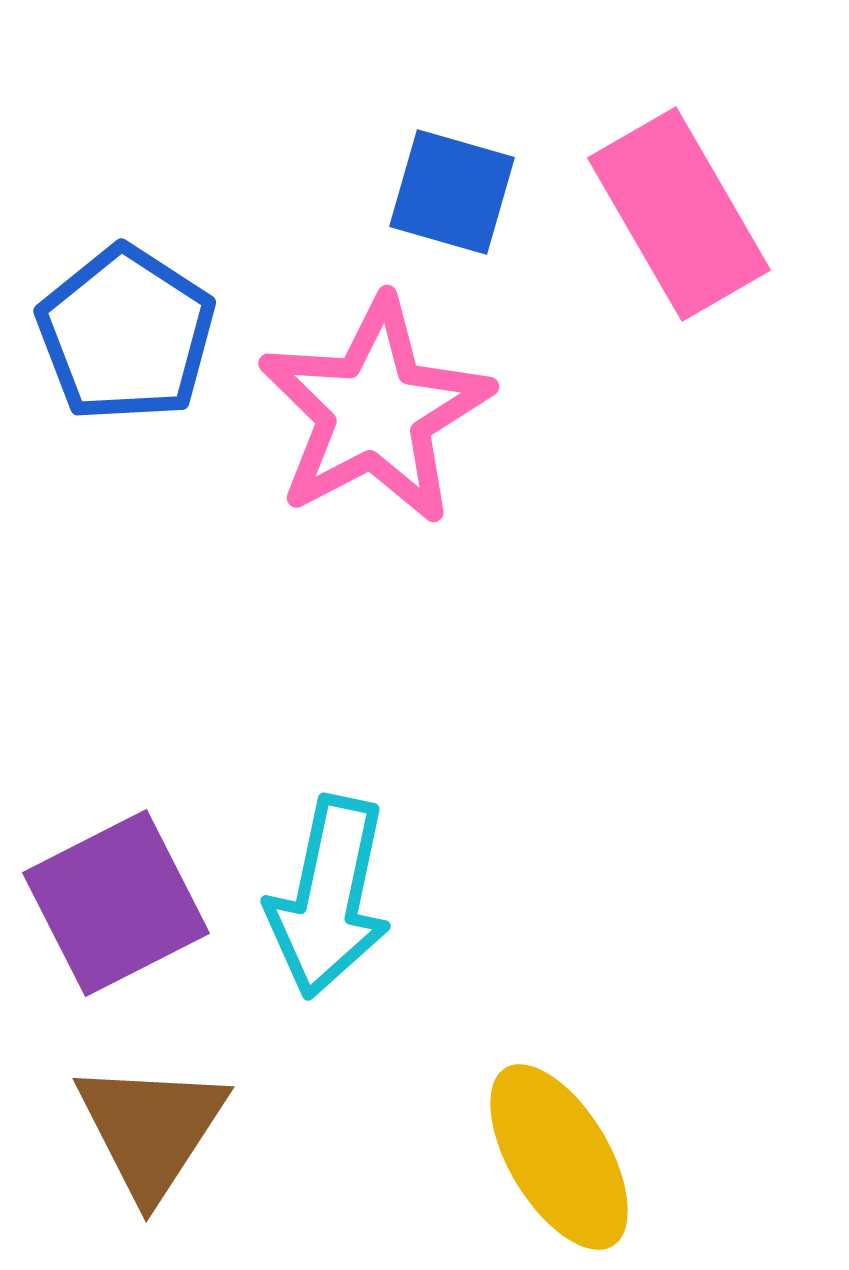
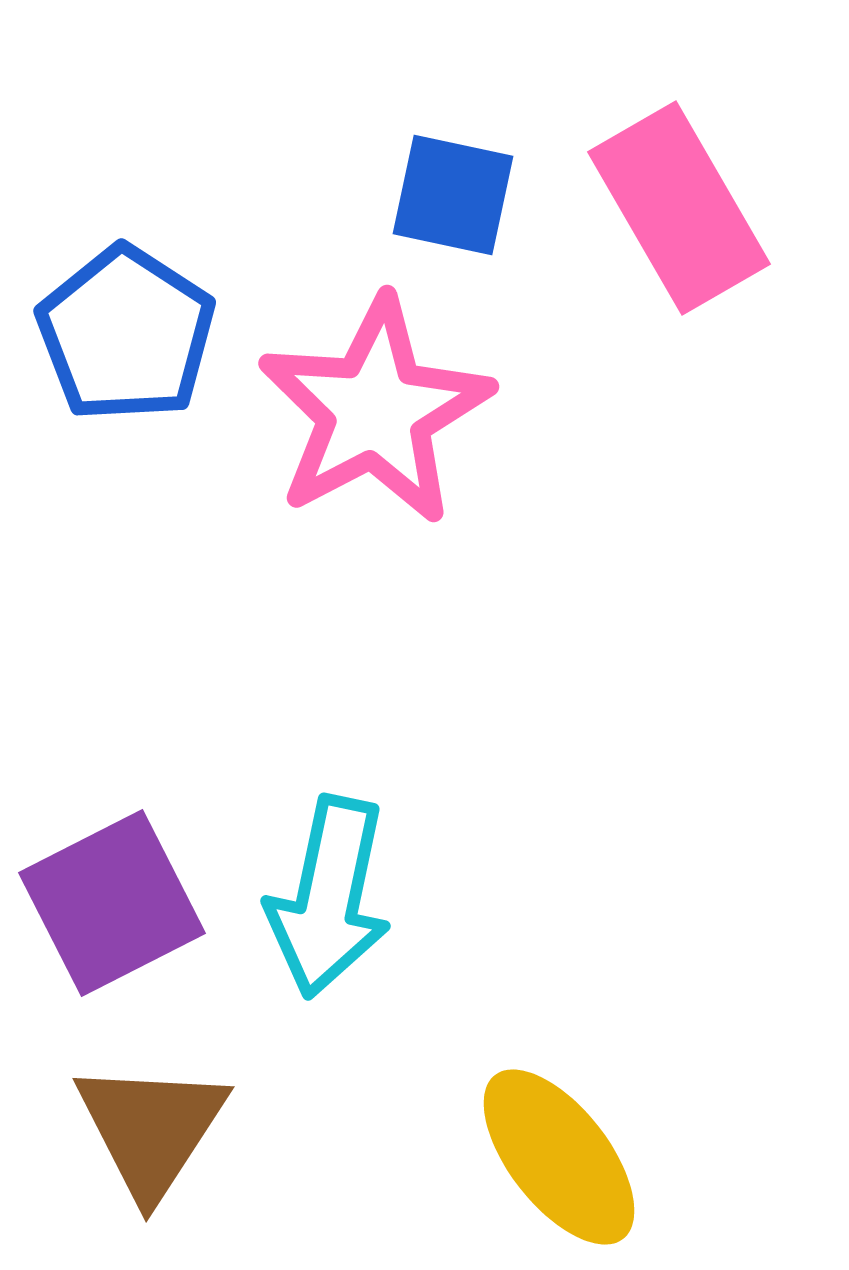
blue square: moved 1 px right, 3 px down; rotated 4 degrees counterclockwise
pink rectangle: moved 6 px up
purple square: moved 4 px left
yellow ellipse: rotated 7 degrees counterclockwise
